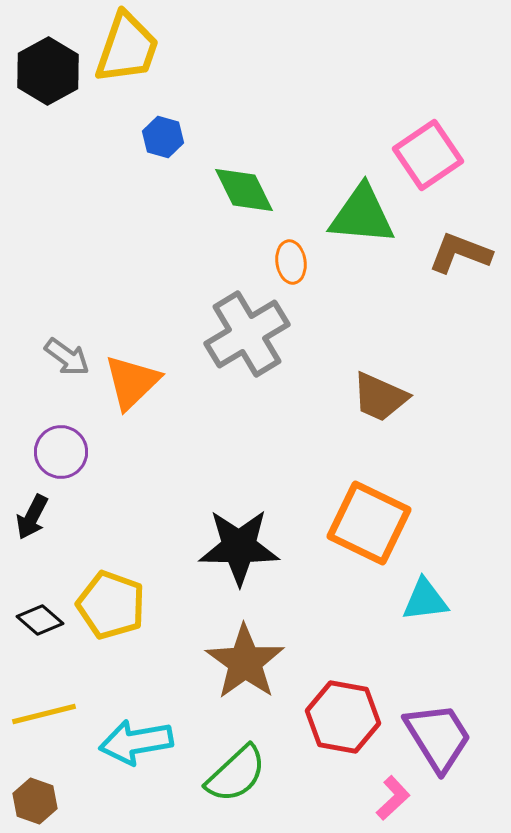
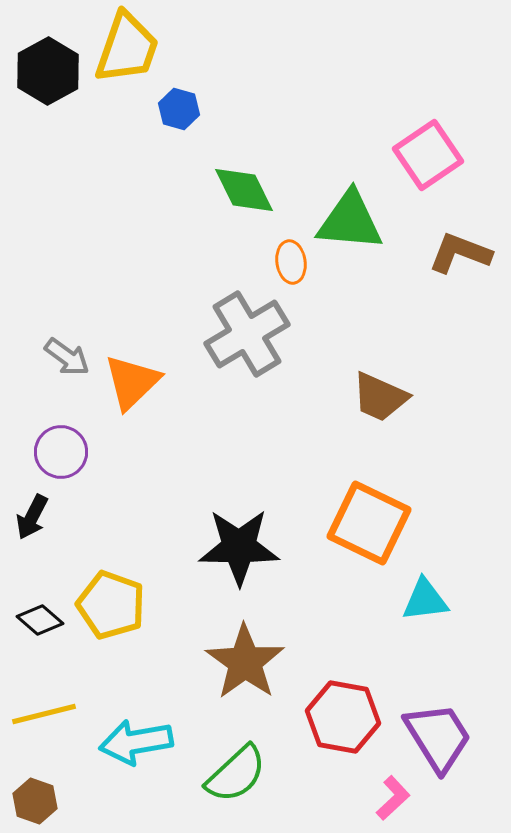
blue hexagon: moved 16 px right, 28 px up
green triangle: moved 12 px left, 6 px down
